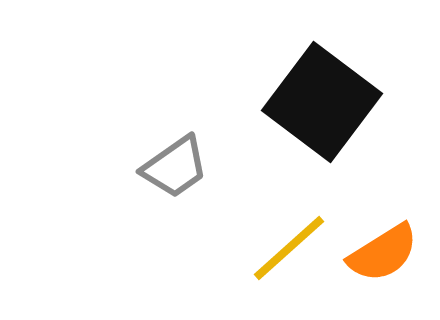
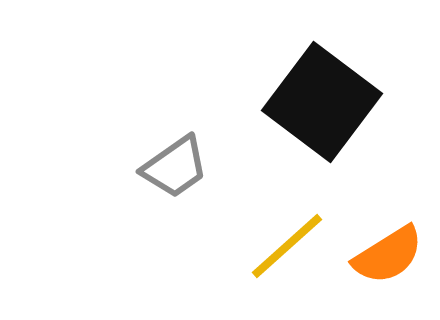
yellow line: moved 2 px left, 2 px up
orange semicircle: moved 5 px right, 2 px down
